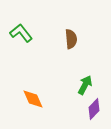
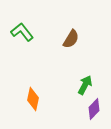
green L-shape: moved 1 px right, 1 px up
brown semicircle: rotated 36 degrees clockwise
orange diamond: rotated 35 degrees clockwise
